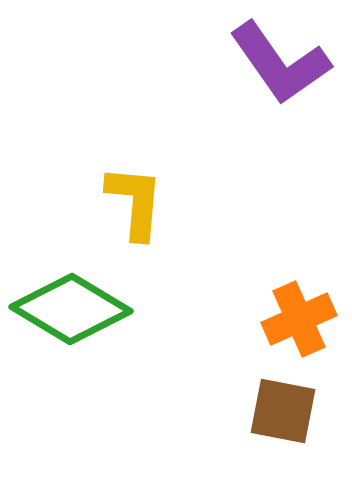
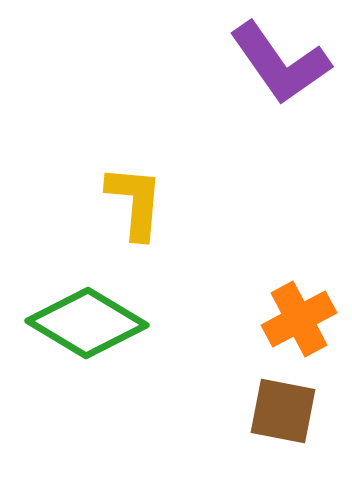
green diamond: moved 16 px right, 14 px down
orange cross: rotated 4 degrees counterclockwise
